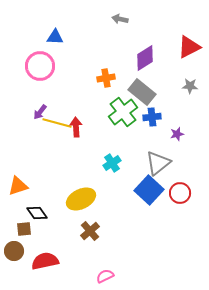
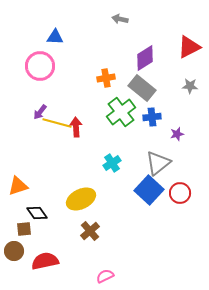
gray rectangle: moved 4 px up
green cross: moved 2 px left
